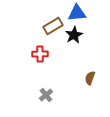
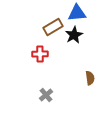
brown rectangle: moved 1 px down
brown semicircle: rotated 152 degrees clockwise
